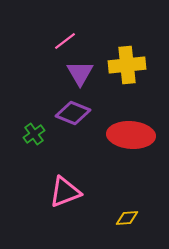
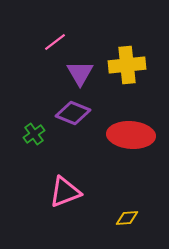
pink line: moved 10 px left, 1 px down
